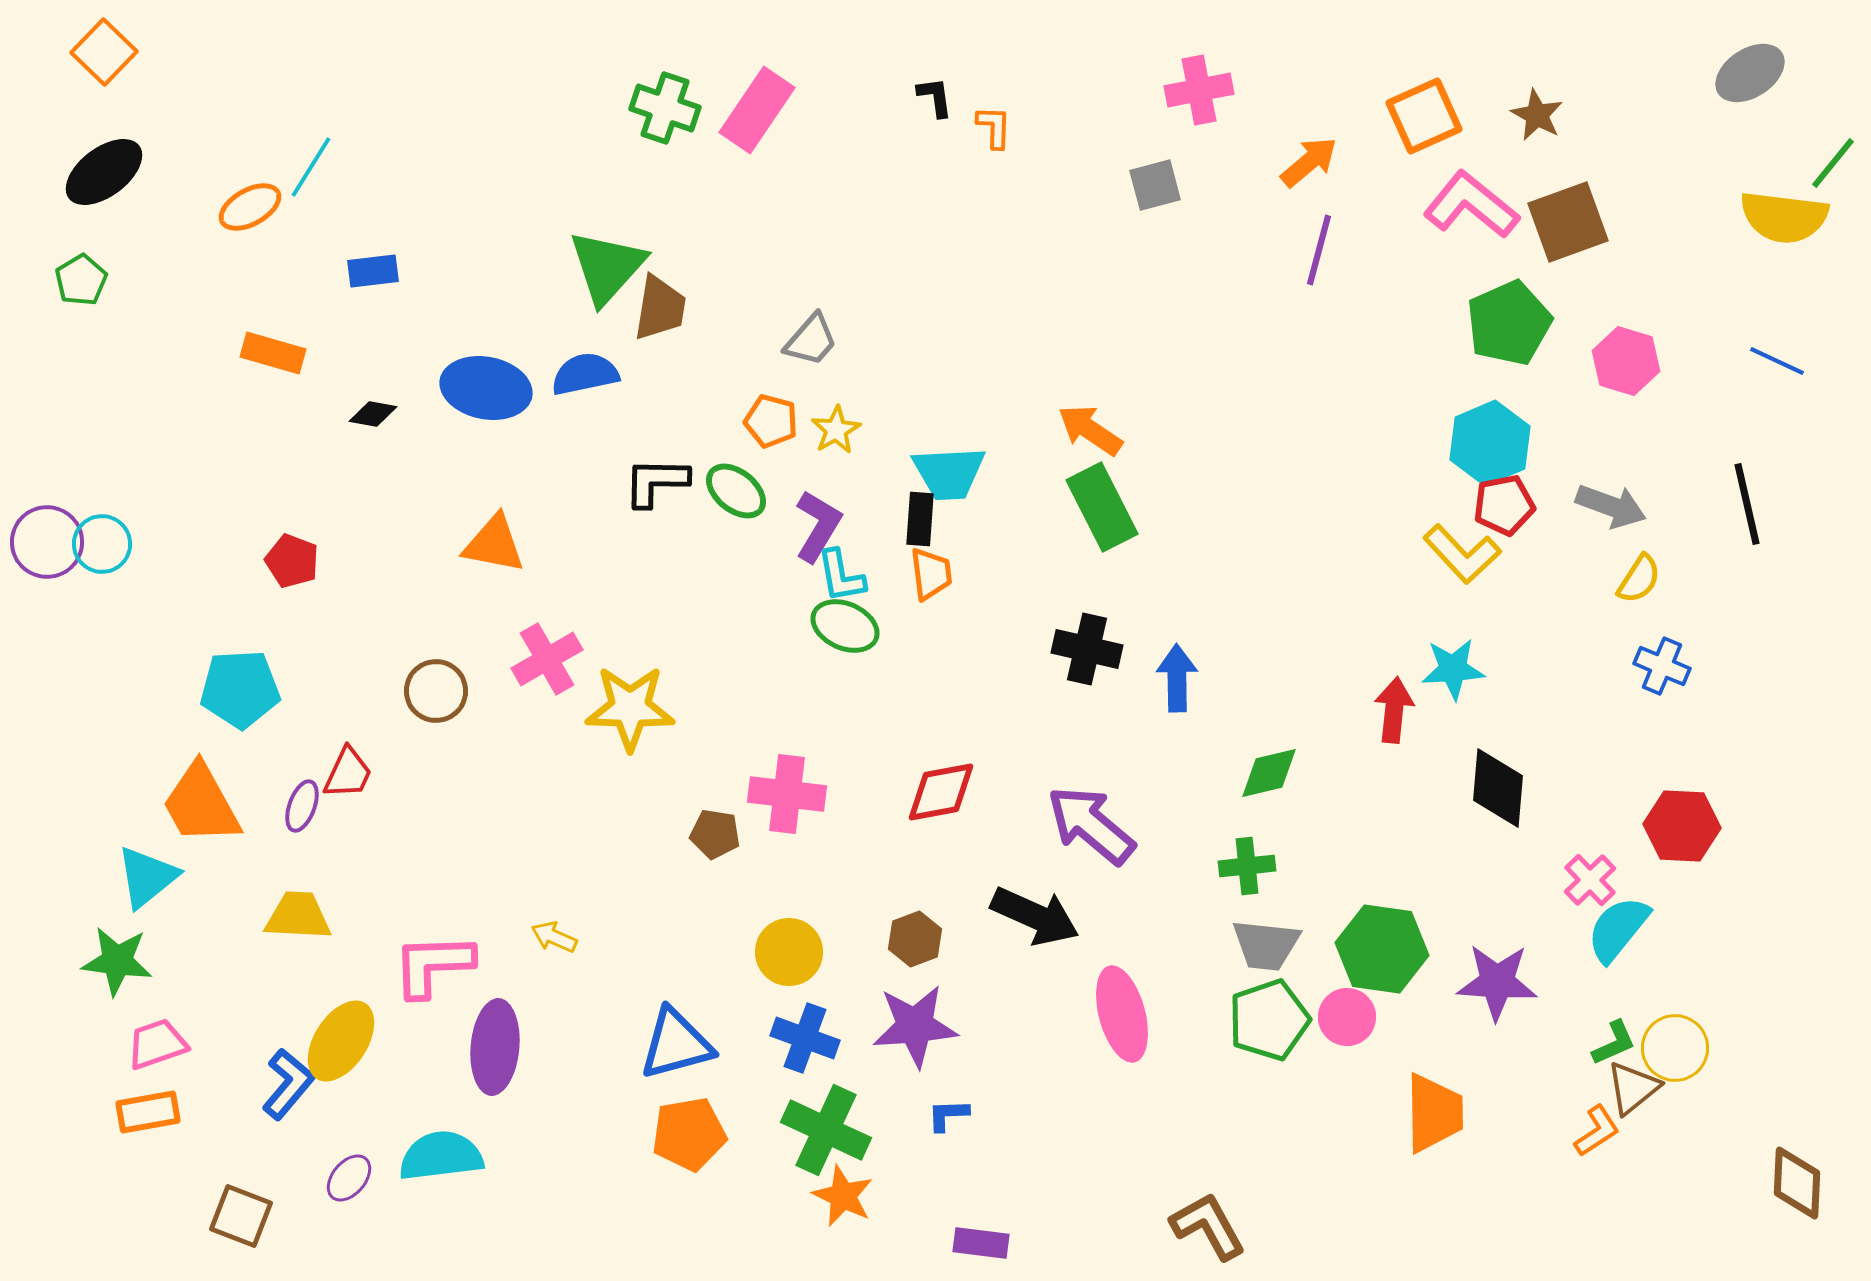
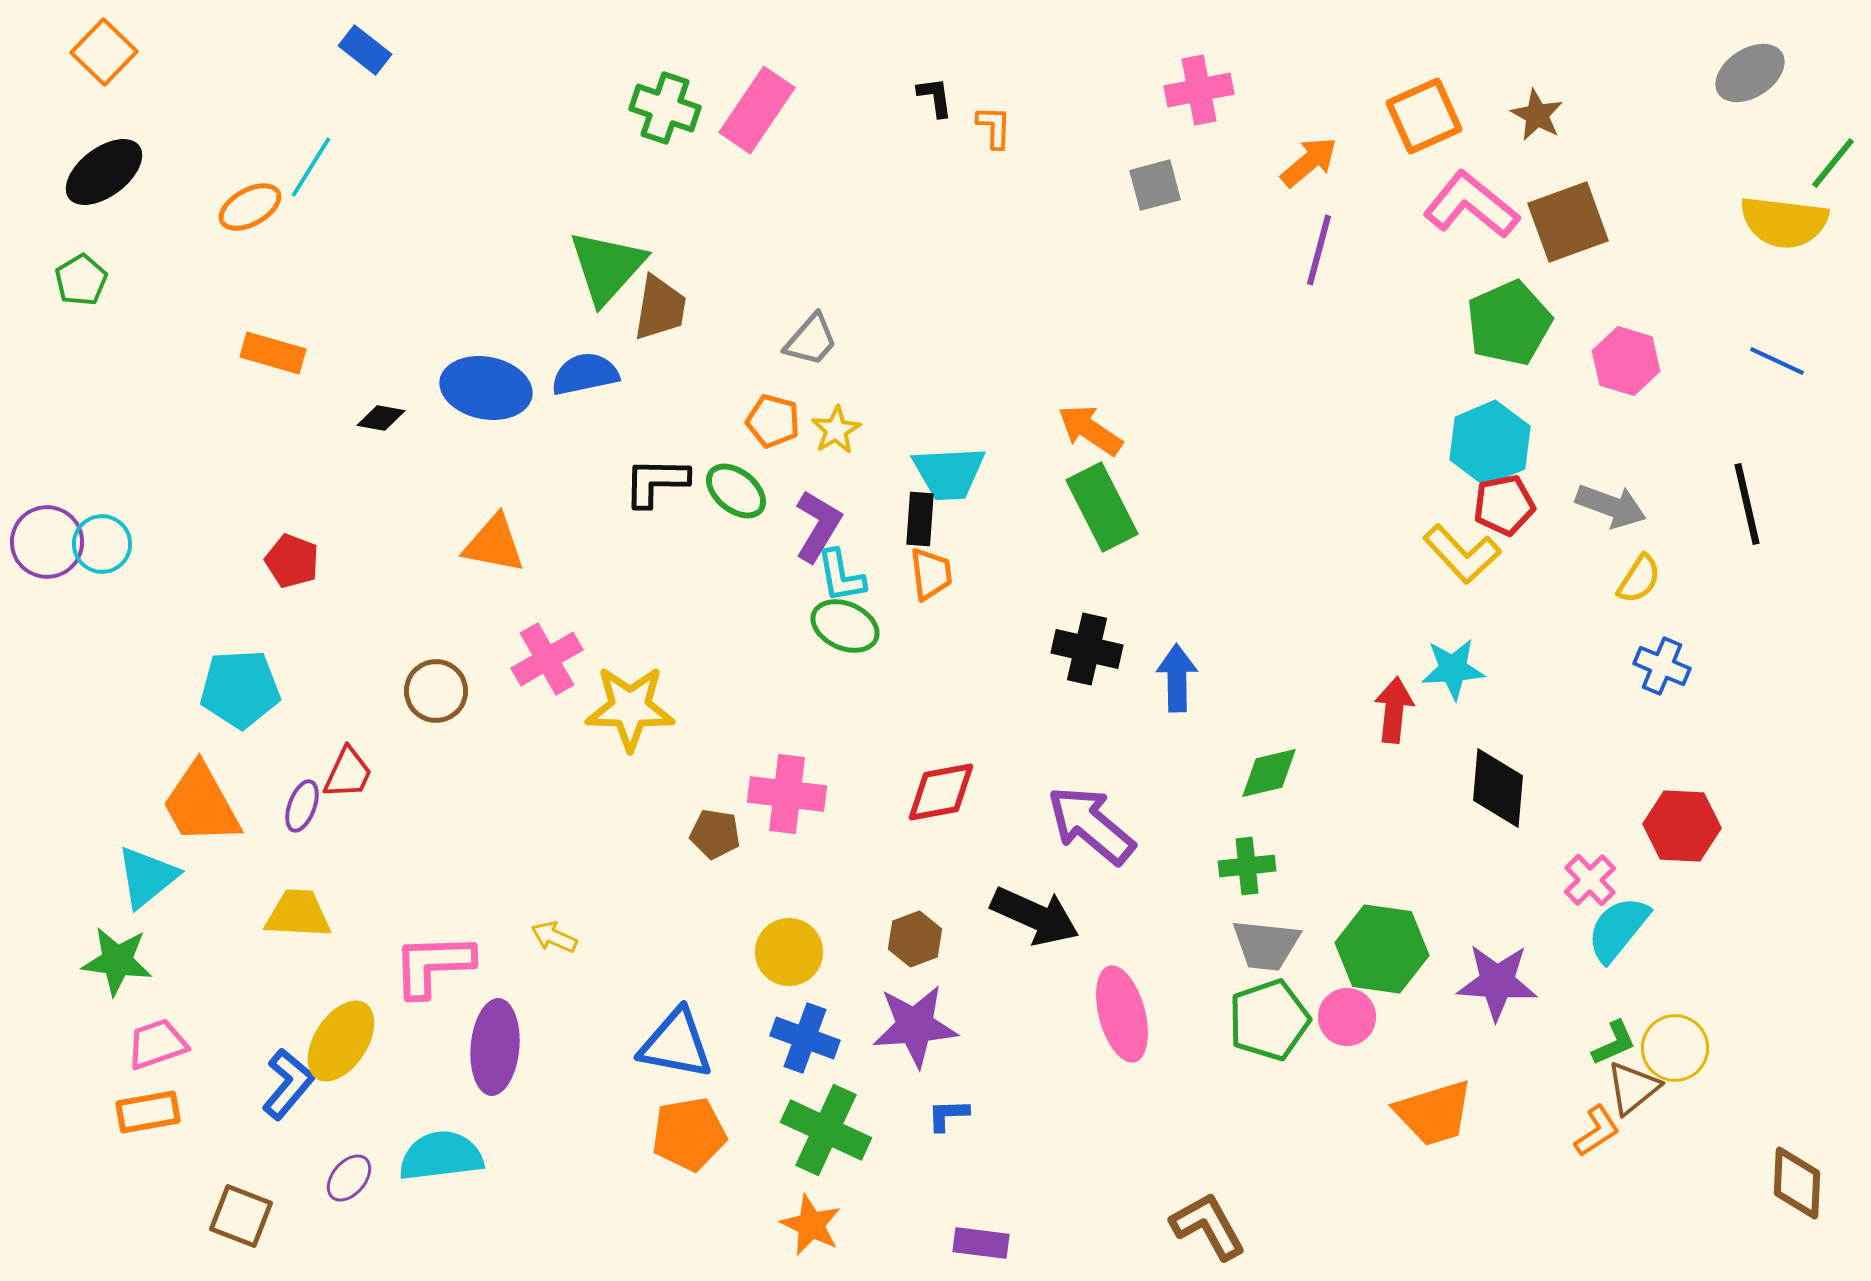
yellow semicircle at (1784, 217): moved 5 px down
blue rectangle at (373, 271): moved 8 px left, 221 px up; rotated 45 degrees clockwise
black diamond at (373, 414): moved 8 px right, 4 px down
orange pentagon at (771, 421): moved 2 px right
yellow trapezoid at (298, 916): moved 2 px up
blue triangle at (676, 1044): rotated 26 degrees clockwise
orange trapezoid at (1434, 1113): rotated 74 degrees clockwise
orange star at (843, 1196): moved 32 px left, 29 px down
